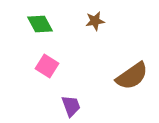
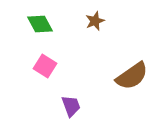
brown star: rotated 12 degrees counterclockwise
pink square: moved 2 px left
